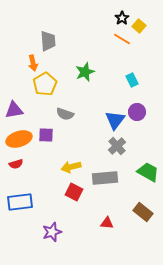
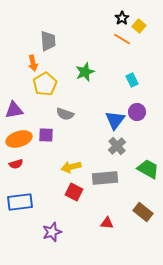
green trapezoid: moved 3 px up
